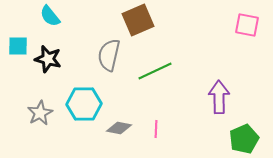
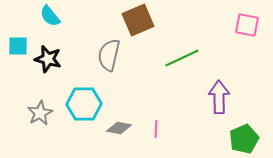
green line: moved 27 px right, 13 px up
